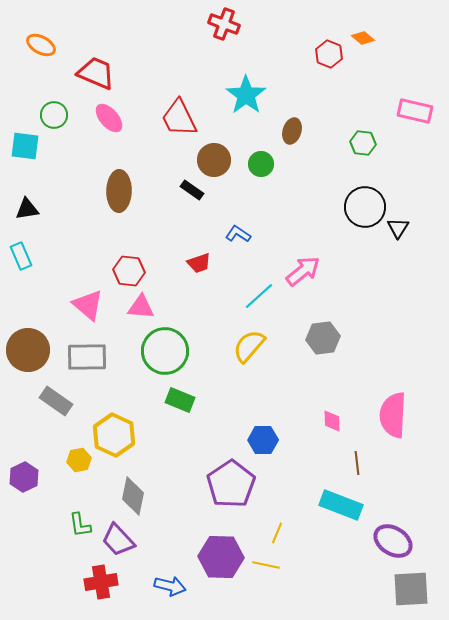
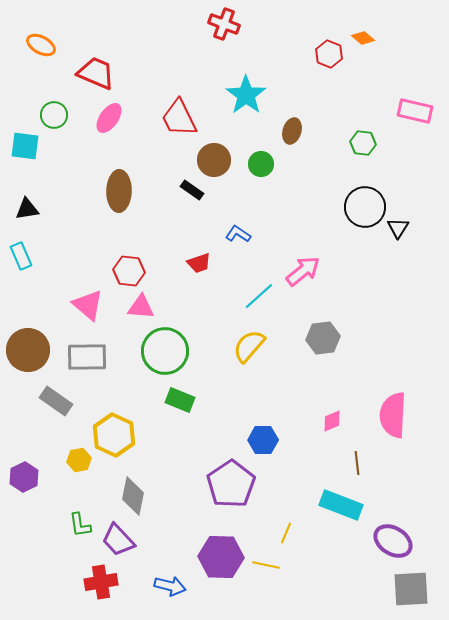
pink ellipse at (109, 118): rotated 76 degrees clockwise
pink diamond at (332, 421): rotated 70 degrees clockwise
yellow line at (277, 533): moved 9 px right
